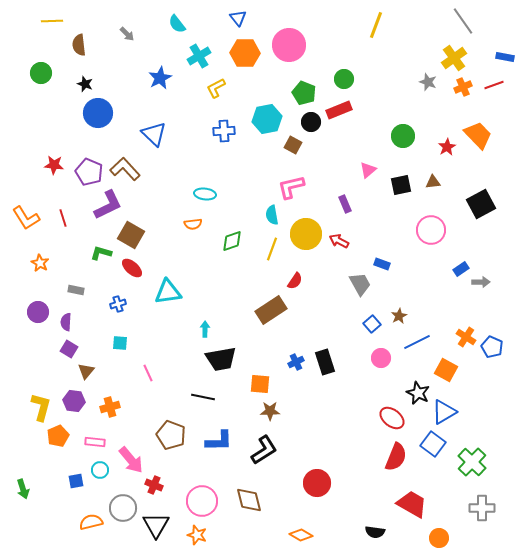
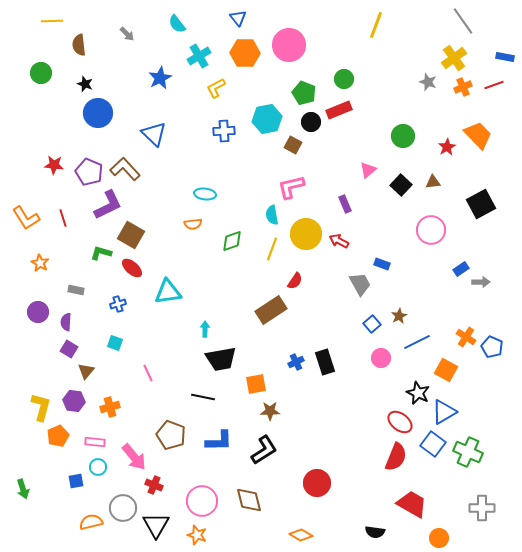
black square at (401, 185): rotated 35 degrees counterclockwise
cyan square at (120, 343): moved 5 px left; rotated 14 degrees clockwise
orange square at (260, 384): moved 4 px left; rotated 15 degrees counterclockwise
red ellipse at (392, 418): moved 8 px right, 4 px down
pink arrow at (131, 460): moved 3 px right, 3 px up
green cross at (472, 462): moved 4 px left, 10 px up; rotated 20 degrees counterclockwise
cyan circle at (100, 470): moved 2 px left, 3 px up
